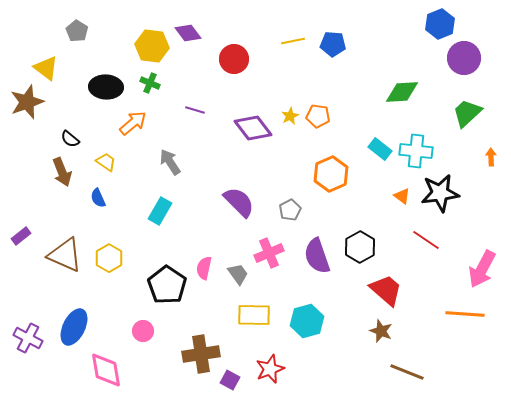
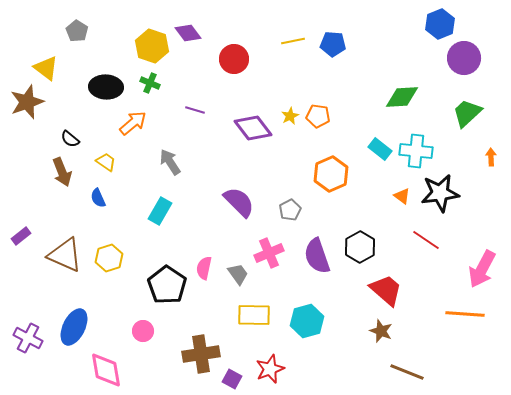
yellow hexagon at (152, 46): rotated 12 degrees clockwise
green diamond at (402, 92): moved 5 px down
yellow hexagon at (109, 258): rotated 12 degrees clockwise
purple square at (230, 380): moved 2 px right, 1 px up
